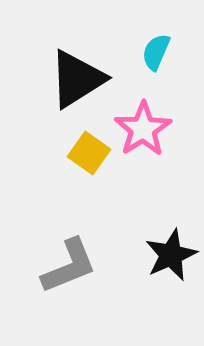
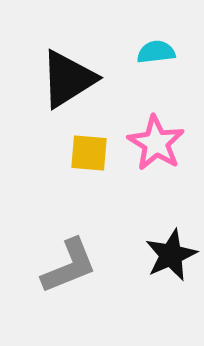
cyan semicircle: rotated 60 degrees clockwise
black triangle: moved 9 px left
pink star: moved 13 px right, 14 px down; rotated 8 degrees counterclockwise
yellow square: rotated 30 degrees counterclockwise
